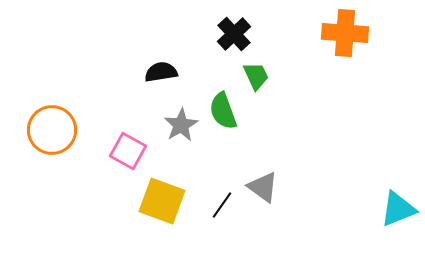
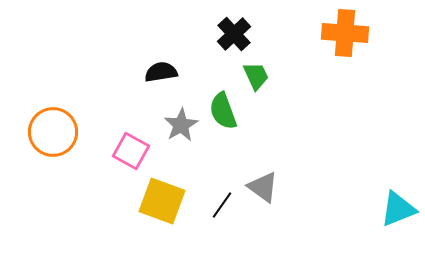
orange circle: moved 1 px right, 2 px down
pink square: moved 3 px right
